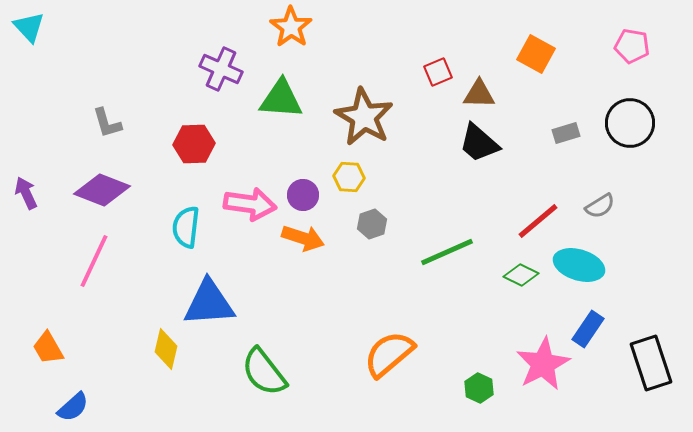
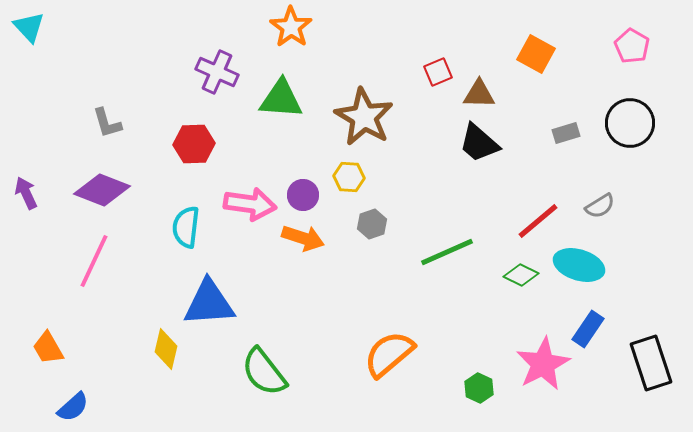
pink pentagon: rotated 20 degrees clockwise
purple cross: moved 4 px left, 3 px down
